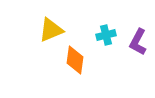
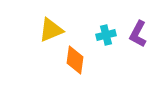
purple L-shape: moved 8 px up
